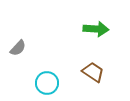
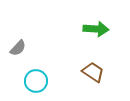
cyan circle: moved 11 px left, 2 px up
